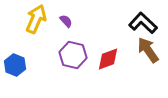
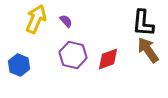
black L-shape: rotated 128 degrees counterclockwise
blue hexagon: moved 4 px right
